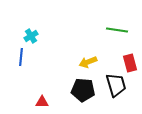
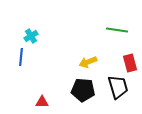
black trapezoid: moved 2 px right, 2 px down
